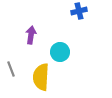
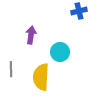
gray line: rotated 21 degrees clockwise
